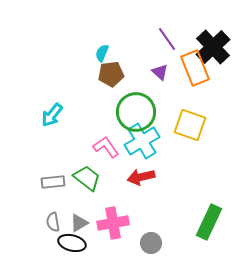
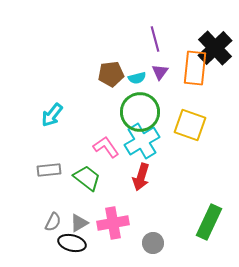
purple line: moved 12 px left; rotated 20 degrees clockwise
black cross: moved 2 px right, 1 px down
cyan semicircle: moved 35 px right, 25 px down; rotated 126 degrees counterclockwise
orange rectangle: rotated 28 degrees clockwise
purple triangle: rotated 24 degrees clockwise
green circle: moved 4 px right
red arrow: rotated 60 degrees counterclockwise
gray rectangle: moved 4 px left, 12 px up
gray semicircle: rotated 144 degrees counterclockwise
gray circle: moved 2 px right
